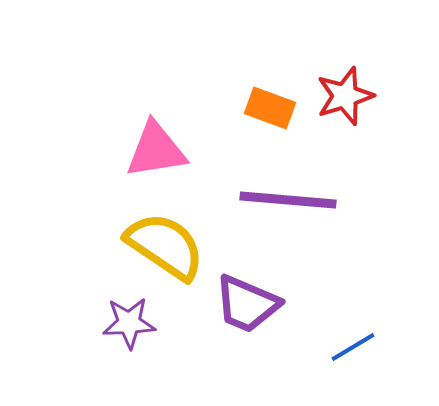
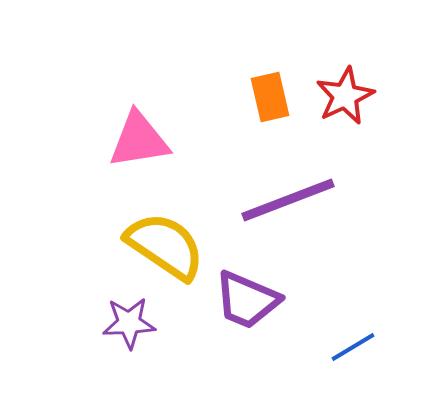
red star: rotated 8 degrees counterclockwise
orange rectangle: moved 11 px up; rotated 57 degrees clockwise
pink triangle: moved 17 px left, 10 px up
purple line: rotated 26 degrees counterclockwise
purple trapezoid: moved 4 px up
